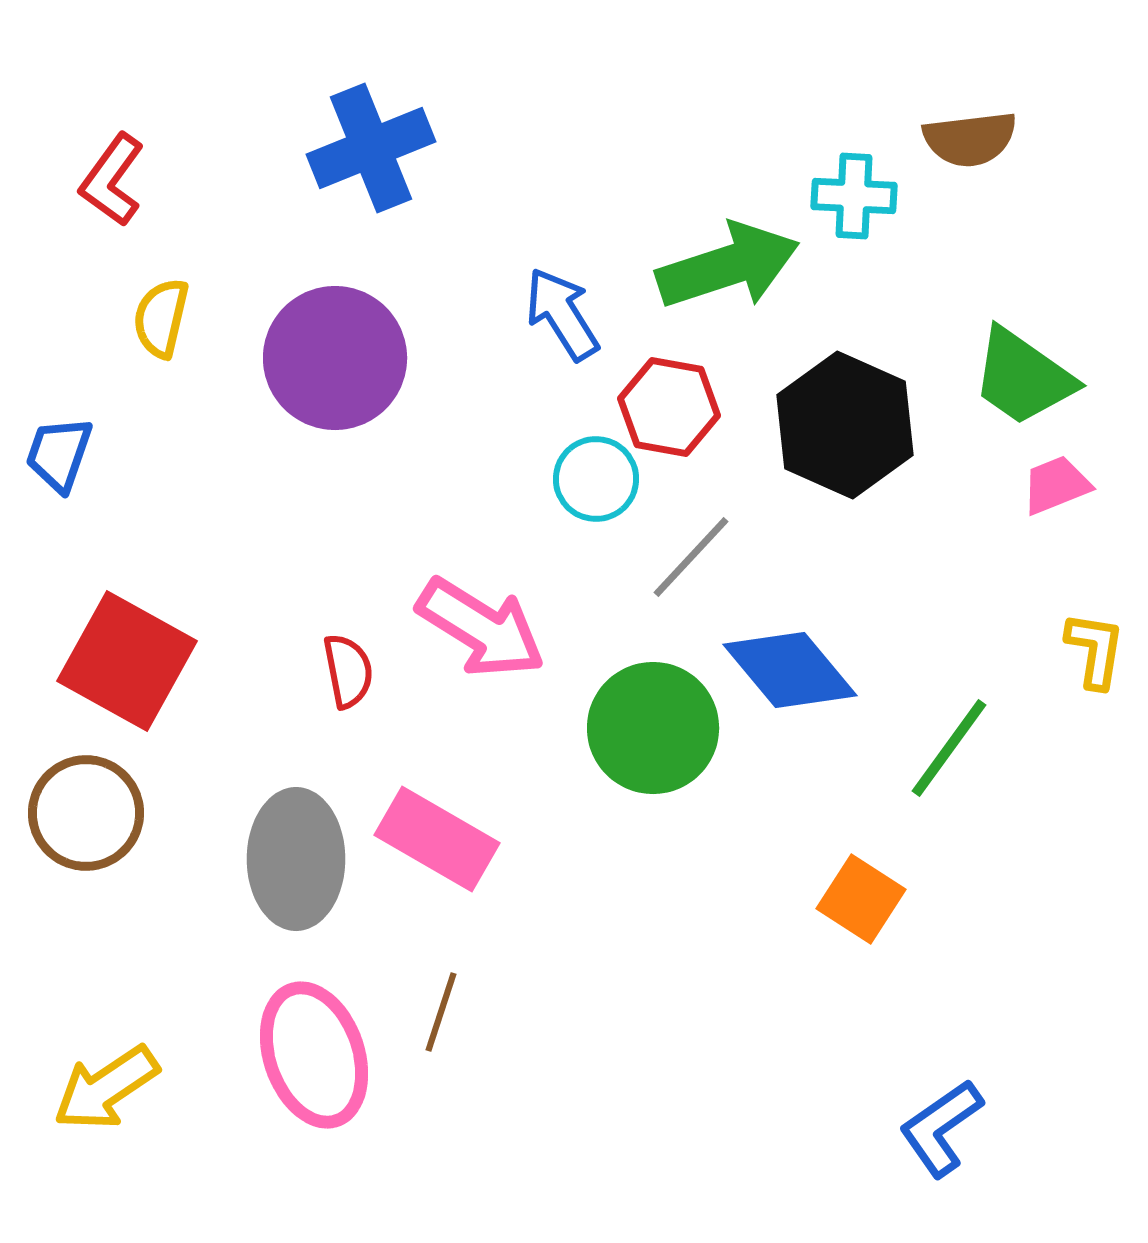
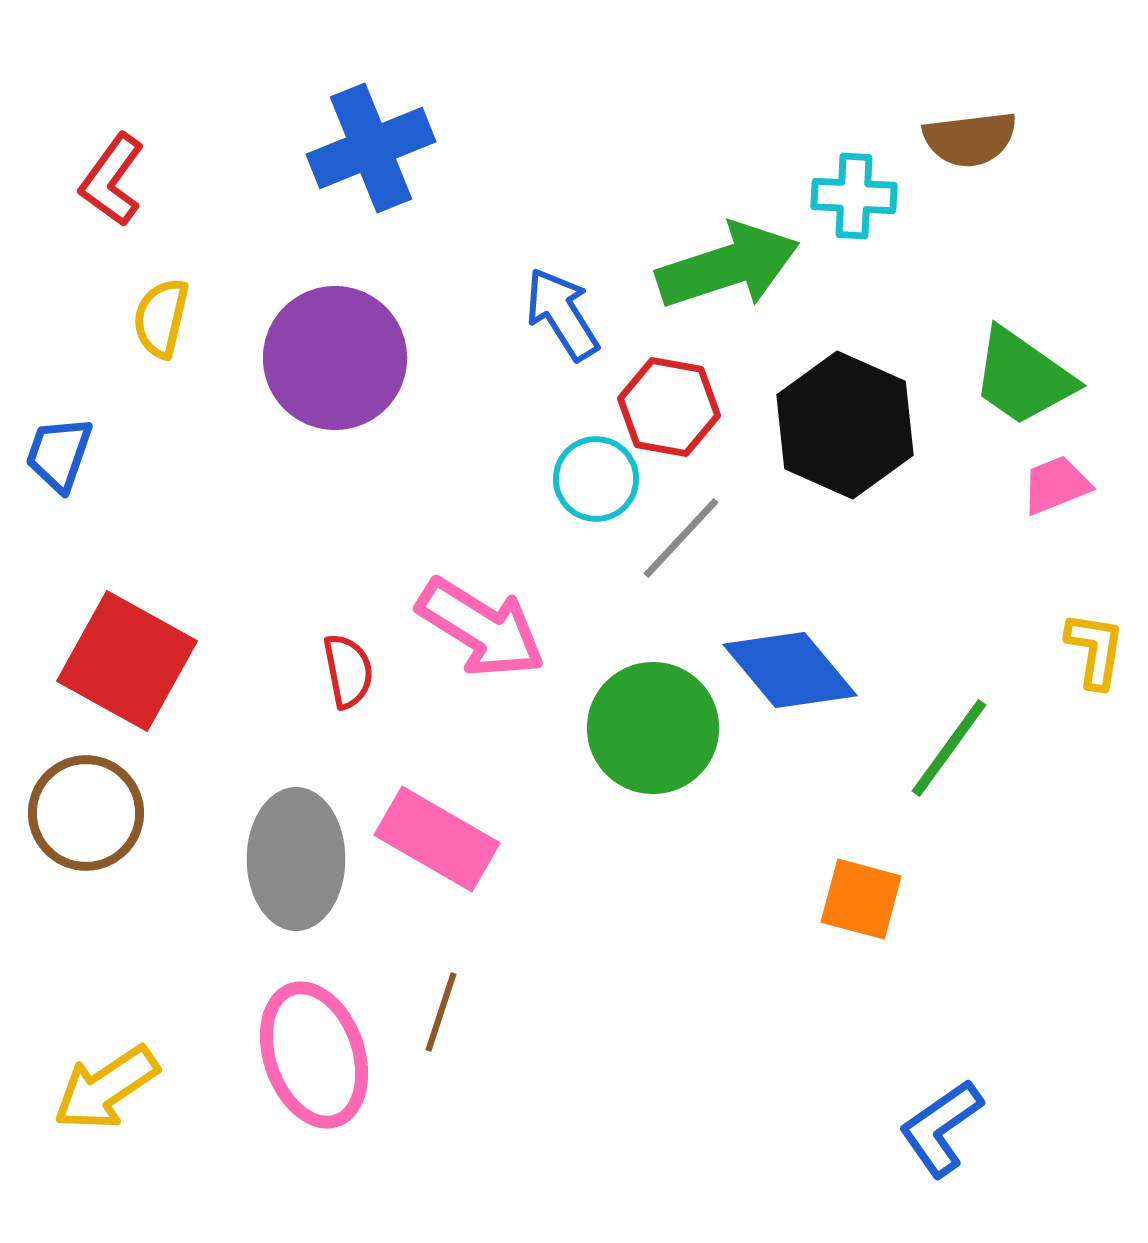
gray line: moved 10 px left, 19 px up
orange square: rotated 18 degrees counterclockwise
